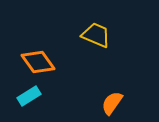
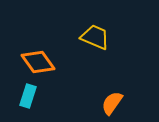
yellow trapezoid: moved 1 px left, 2 px down
cyan rectangle: moved 1 px left; rotated 40 degrees counterclockwise
